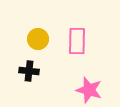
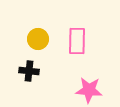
pink star: rotated 12 degrees counterclockwise
